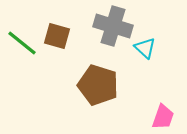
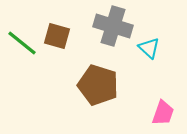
cyan triangle: moved 4 px right
pink trapezoid: moved 4 px up
